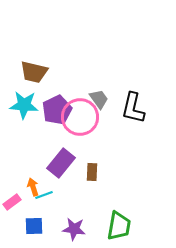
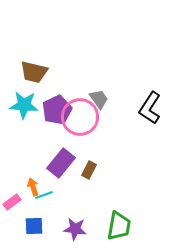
black L-shape: moved 17 px right; rotated 20 degrees clockwise
brown rectangle: moved 3 px left, 2 px up; rotated 24 degrees clockwise
purple star: moved 1 px right
